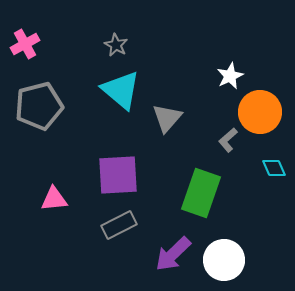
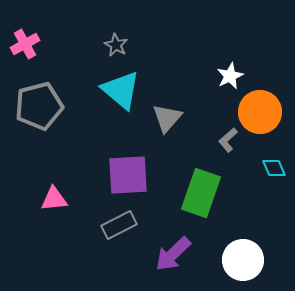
purple square: moved 10 px right
white circle: moved 19 px right
